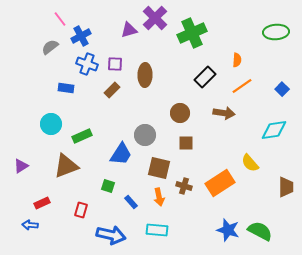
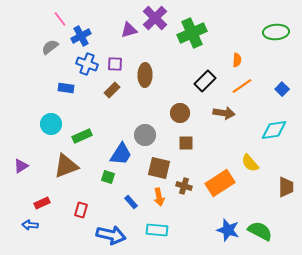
black rectangle at (205, 77): moved 4 px down
green square at (108, 186): moved 9 px up
